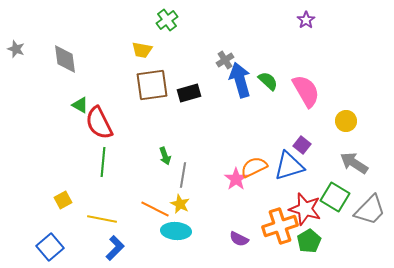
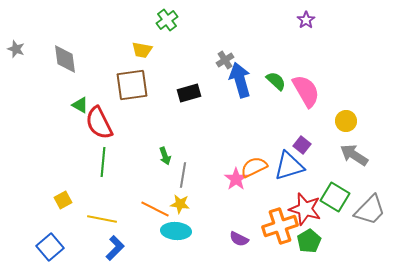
green semicircle: moved 8 px right
brown square: moved 20 px left
gray arrow: moved 8 px up
yellow star: rotated 18 degrees counterclockwise
